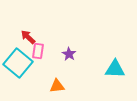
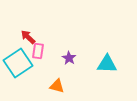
purple star: moved 4 px down
cyan square: rotated 16 degrees clockwise
cyan triangle: moved 8 px left, 5 px up
orange triangle: rotated 21 degrees clockwise
